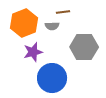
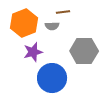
gray hexagon: moved 4 px down
